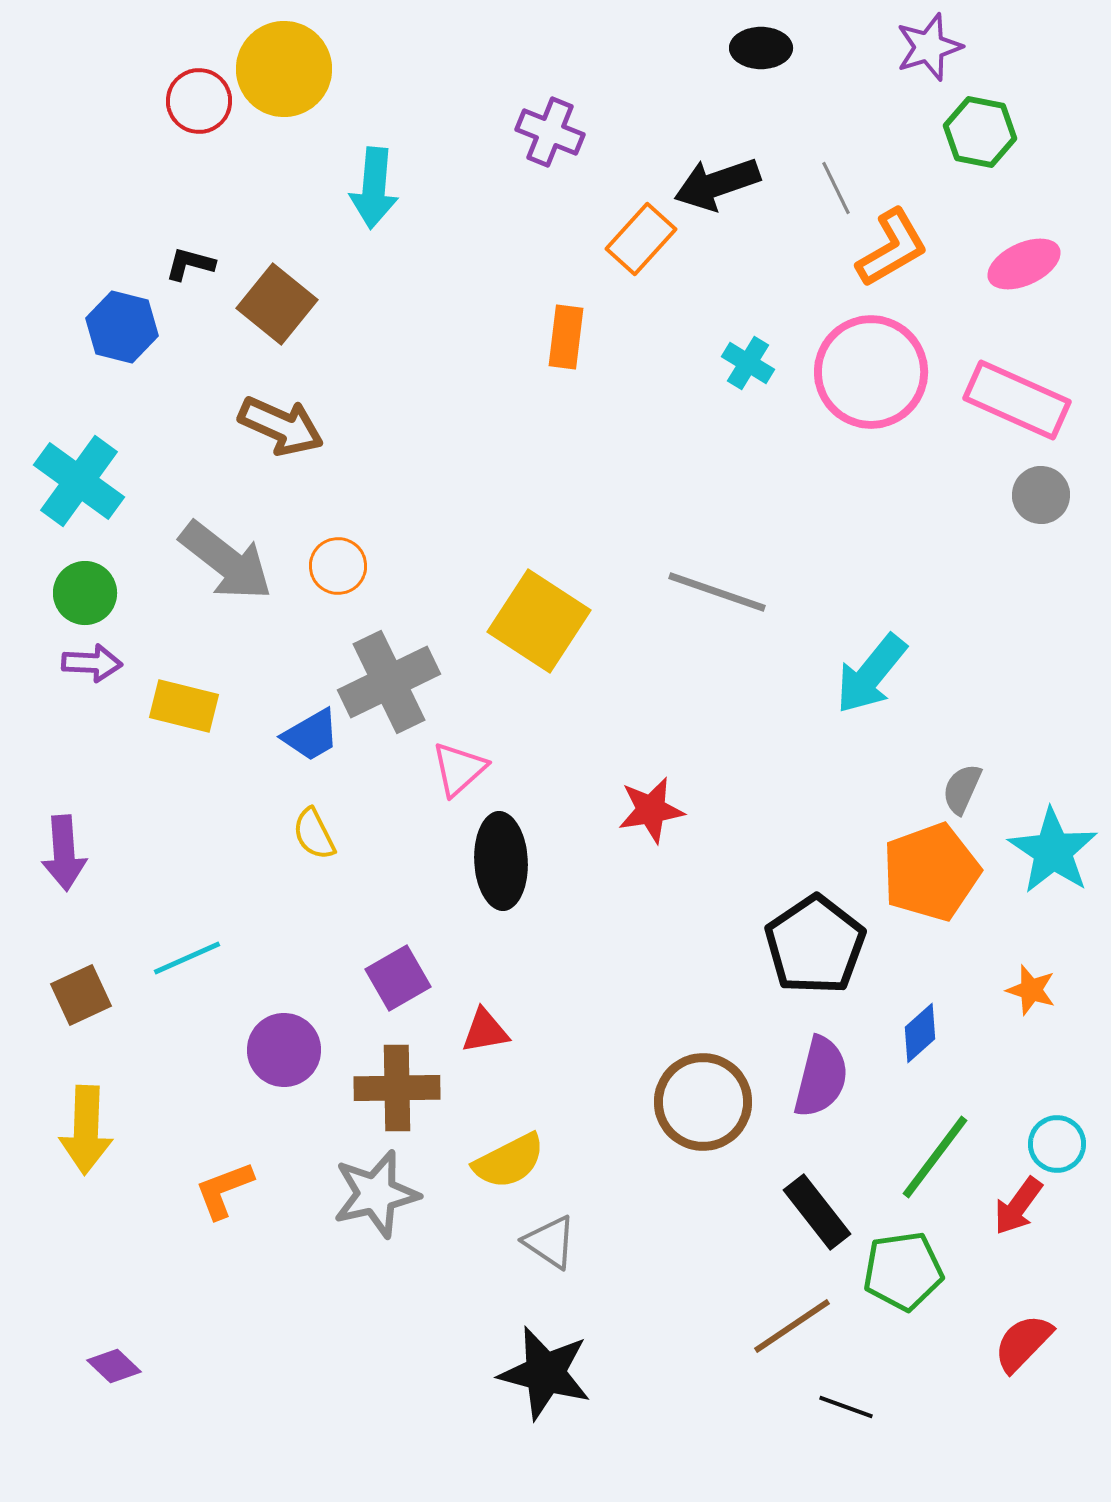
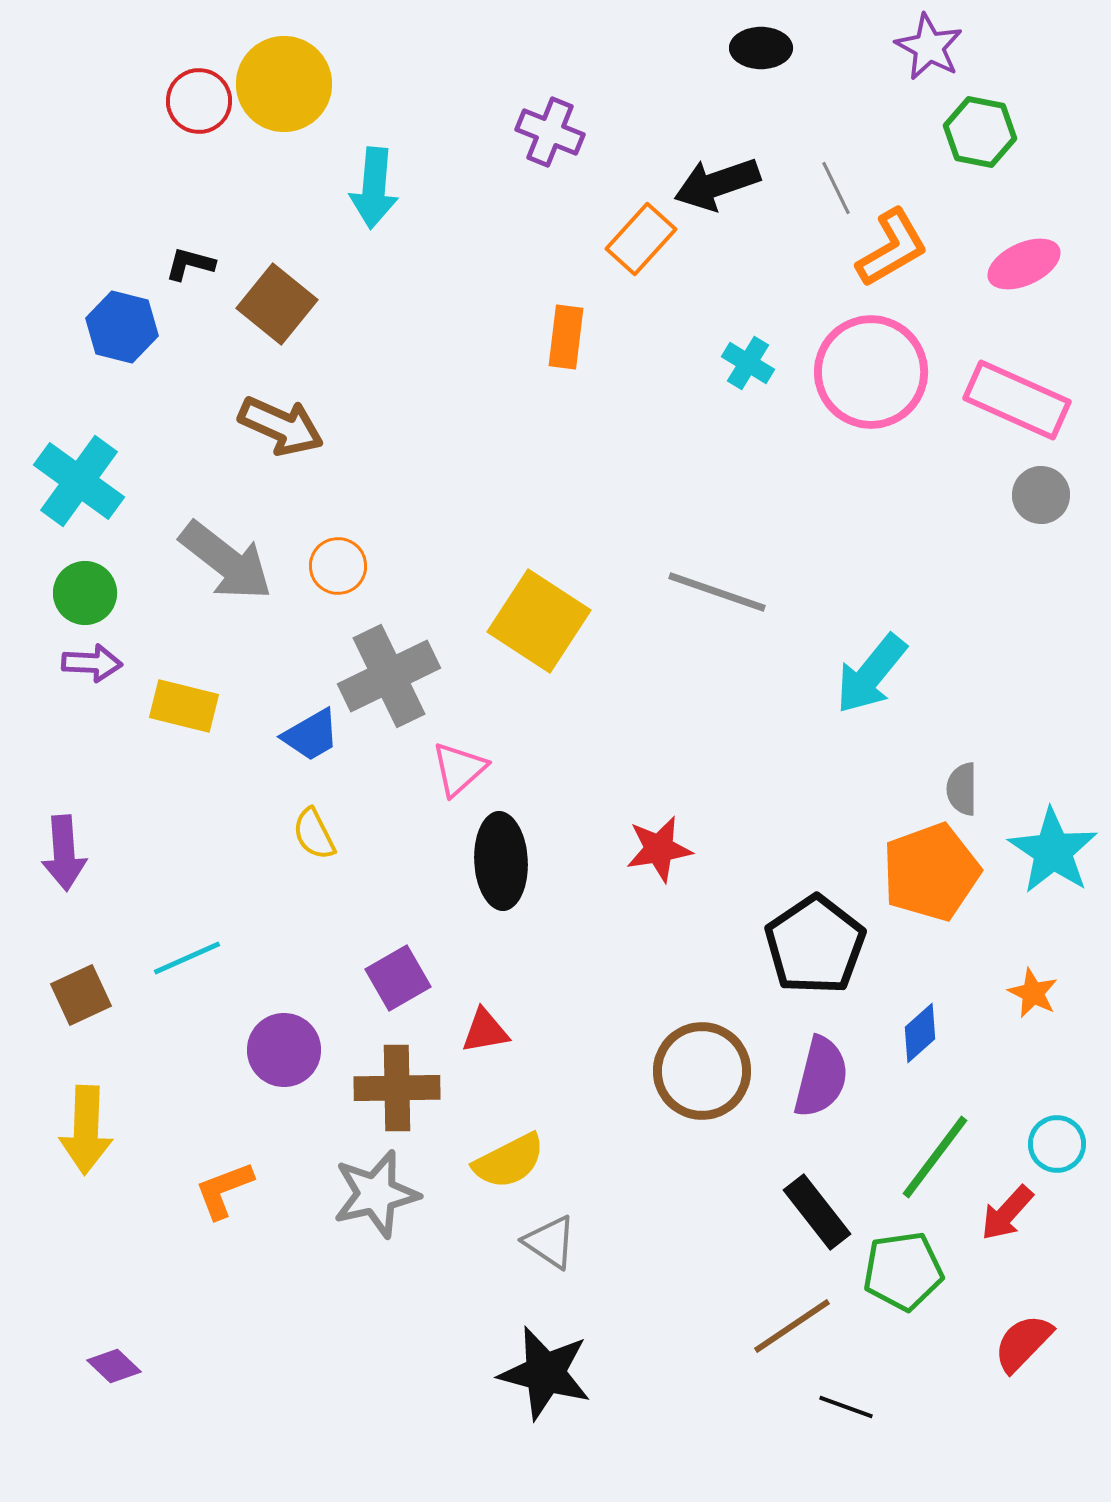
purple star at (929, 47): rotated 26 degrees counterclockwise
yellow circle at (284, 69): moved 15 px down
gray cross at (389, 682): moved 6 px up
gray semicircle at (962, 789): rotated 24 degrees counterclockwise
red star at (651, 810): moved 8 px right, 39 px down
orange star at (1031, 990): moved 2 px right, 3 px down; rotated 9 degrees clockwise
brown circle at (703, 1102): moved 1 px left, 31 px up
red arrow at (1018, 1206): moved 11 px left, 7 px down; rotated 6 degrees clockwise
